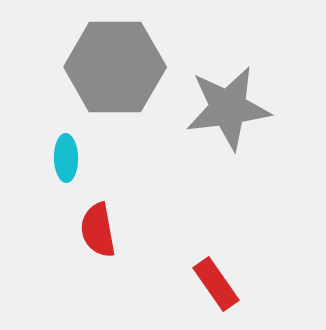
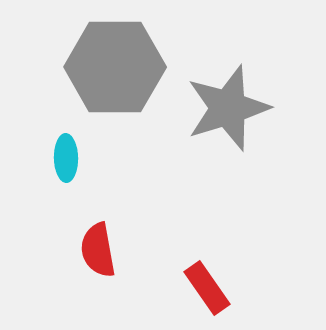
gray star: rotated 10 degrees counterclockwise
red semicircle: moved 20 px down
red rectangle: moved 9 px left, 4 px down
